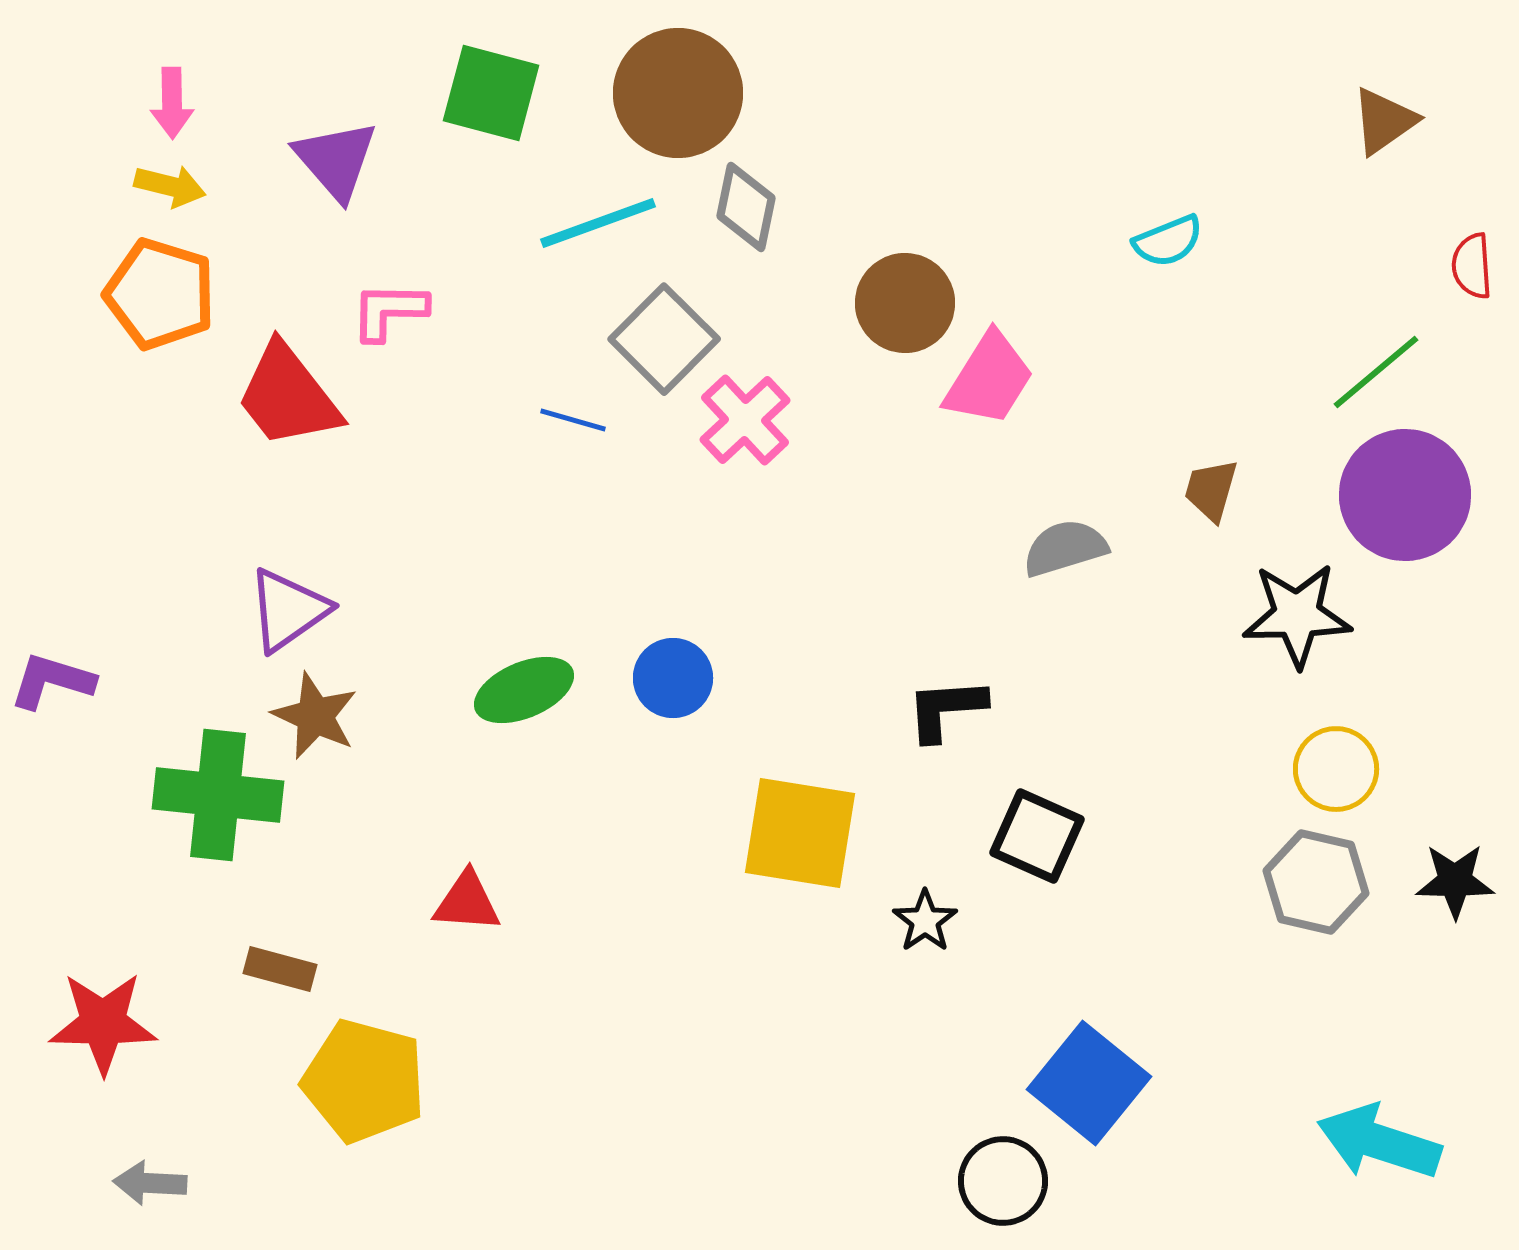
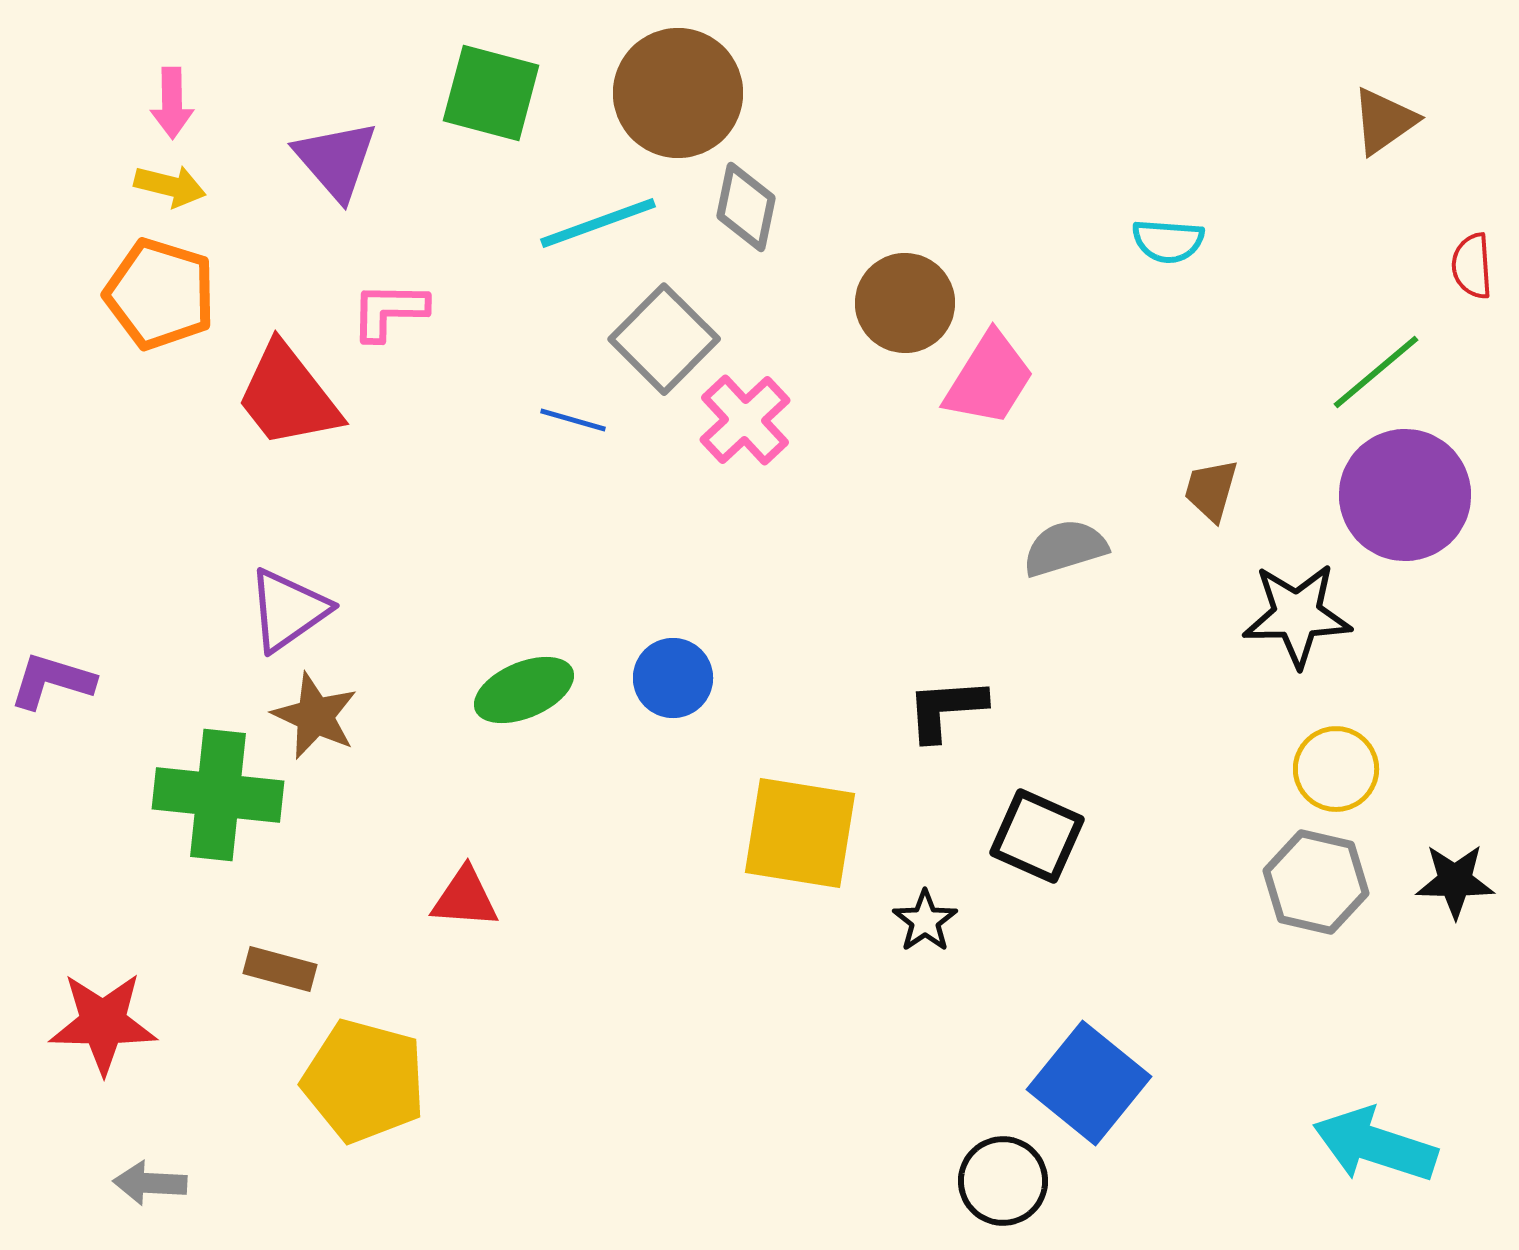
cyan semicircle at (1168, 241): rotated 26 degrees clockwise
red triangle at (467, 902): moved 2 px left, 4 px up
cyan arrow at (1379, 1142): moved 4 px left, 3 px down
